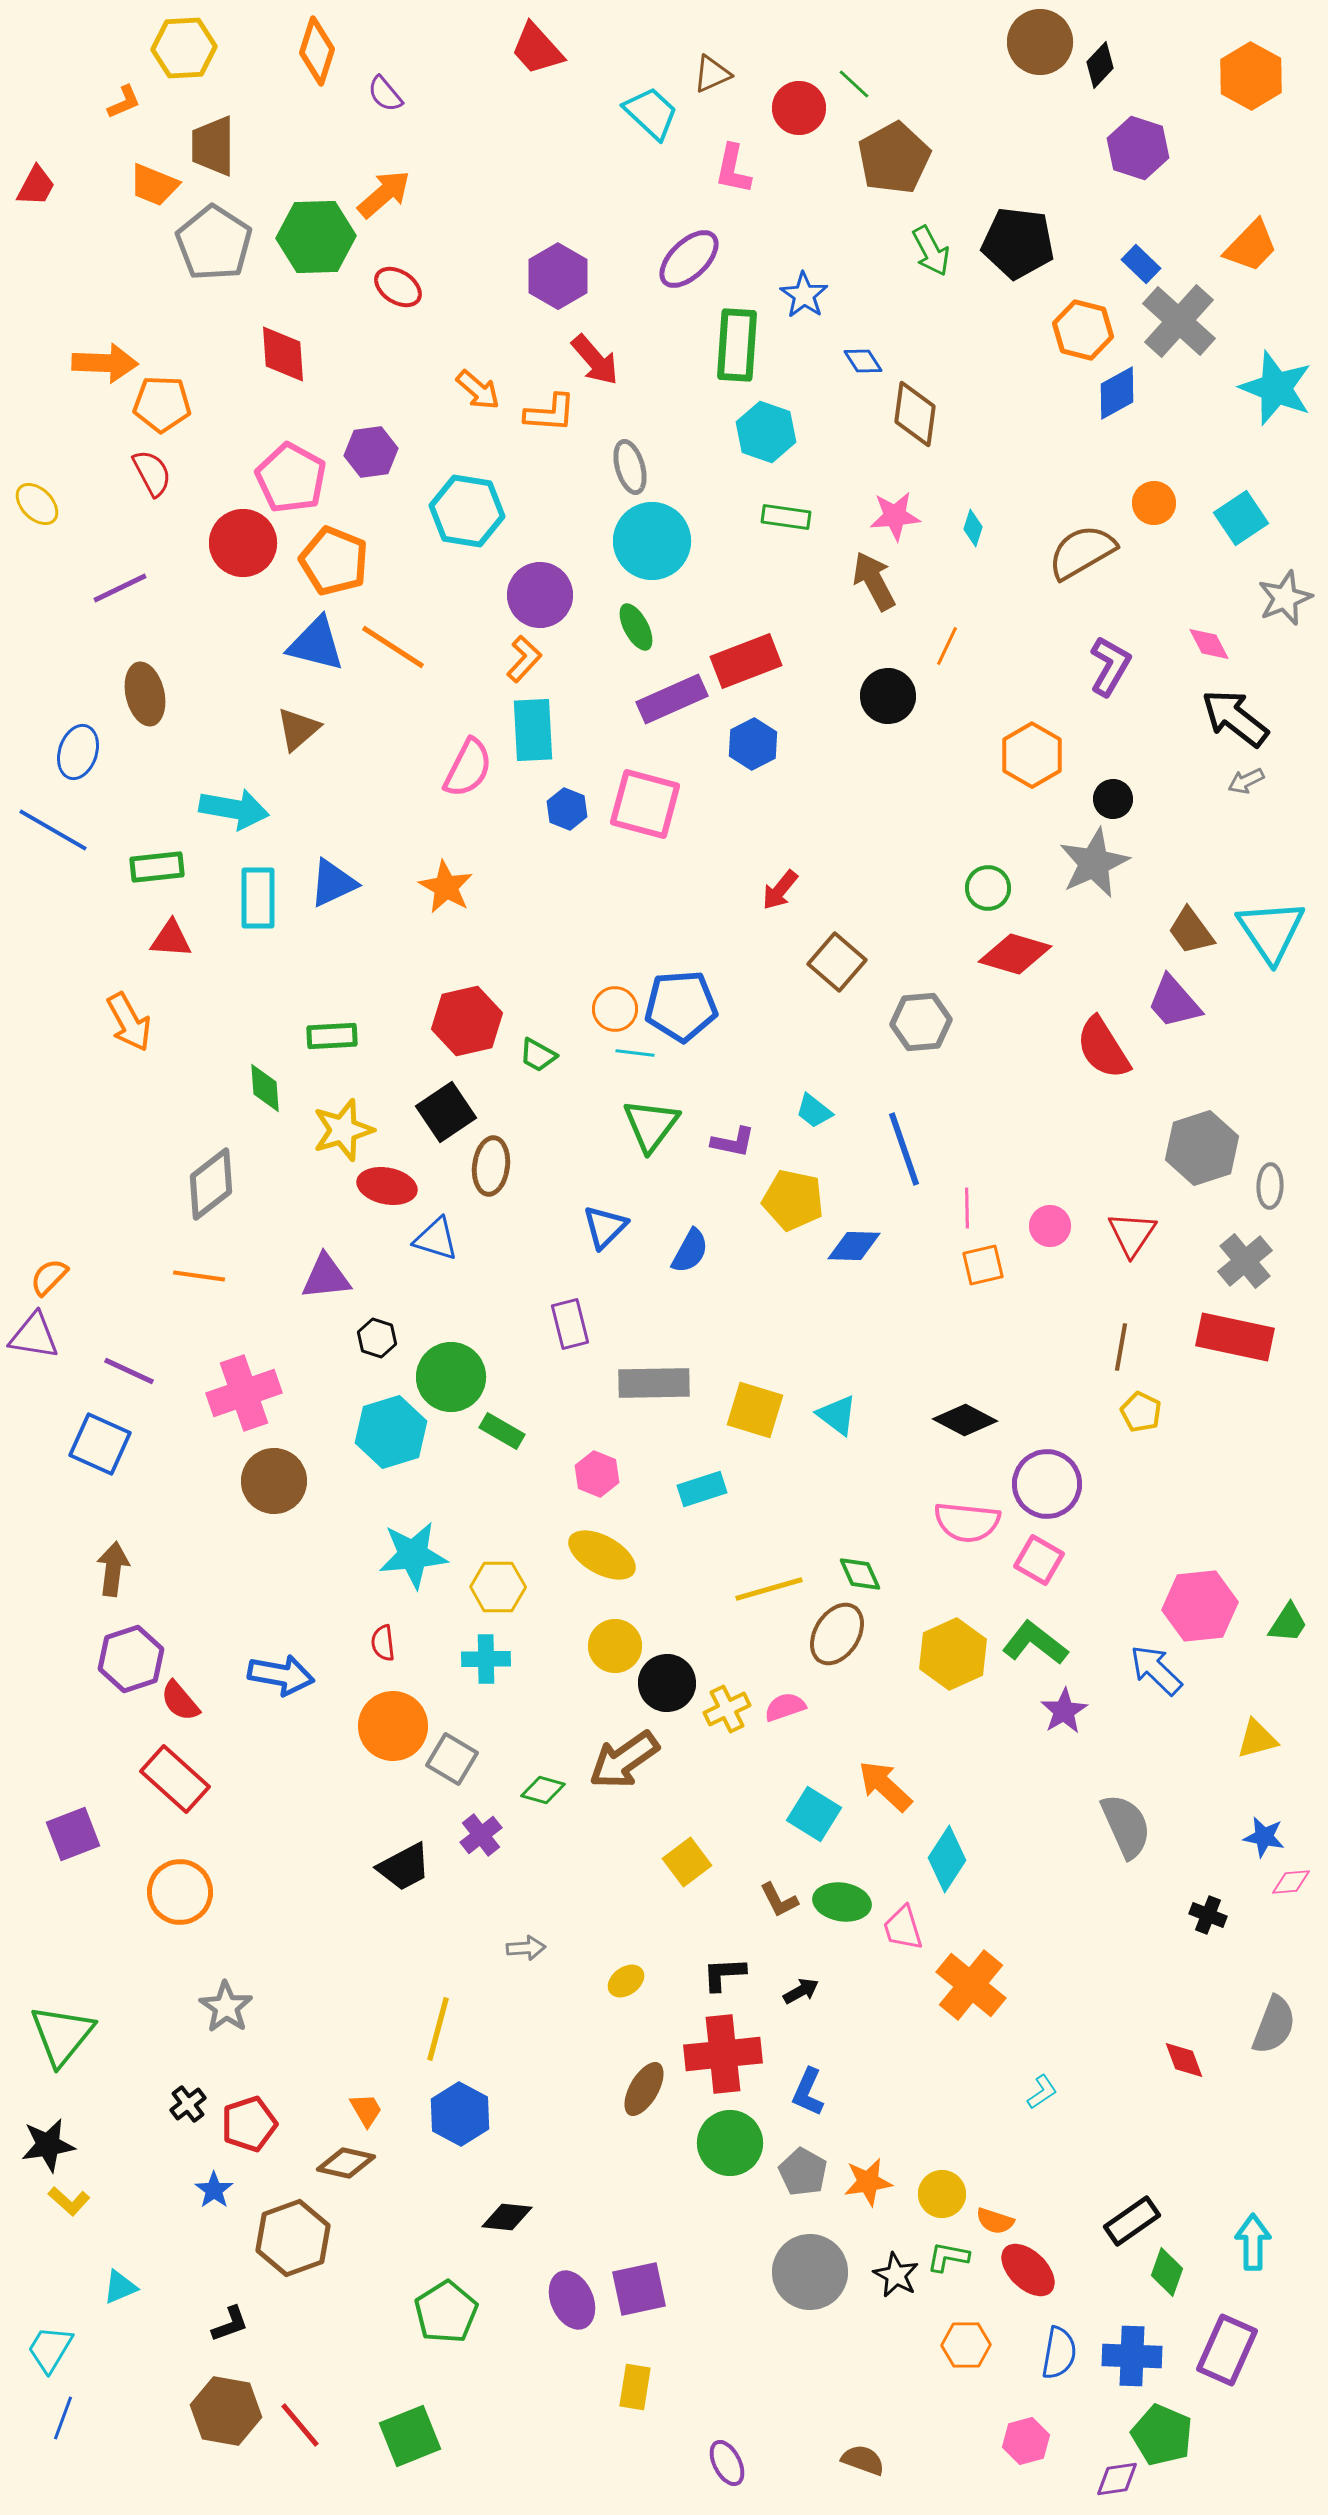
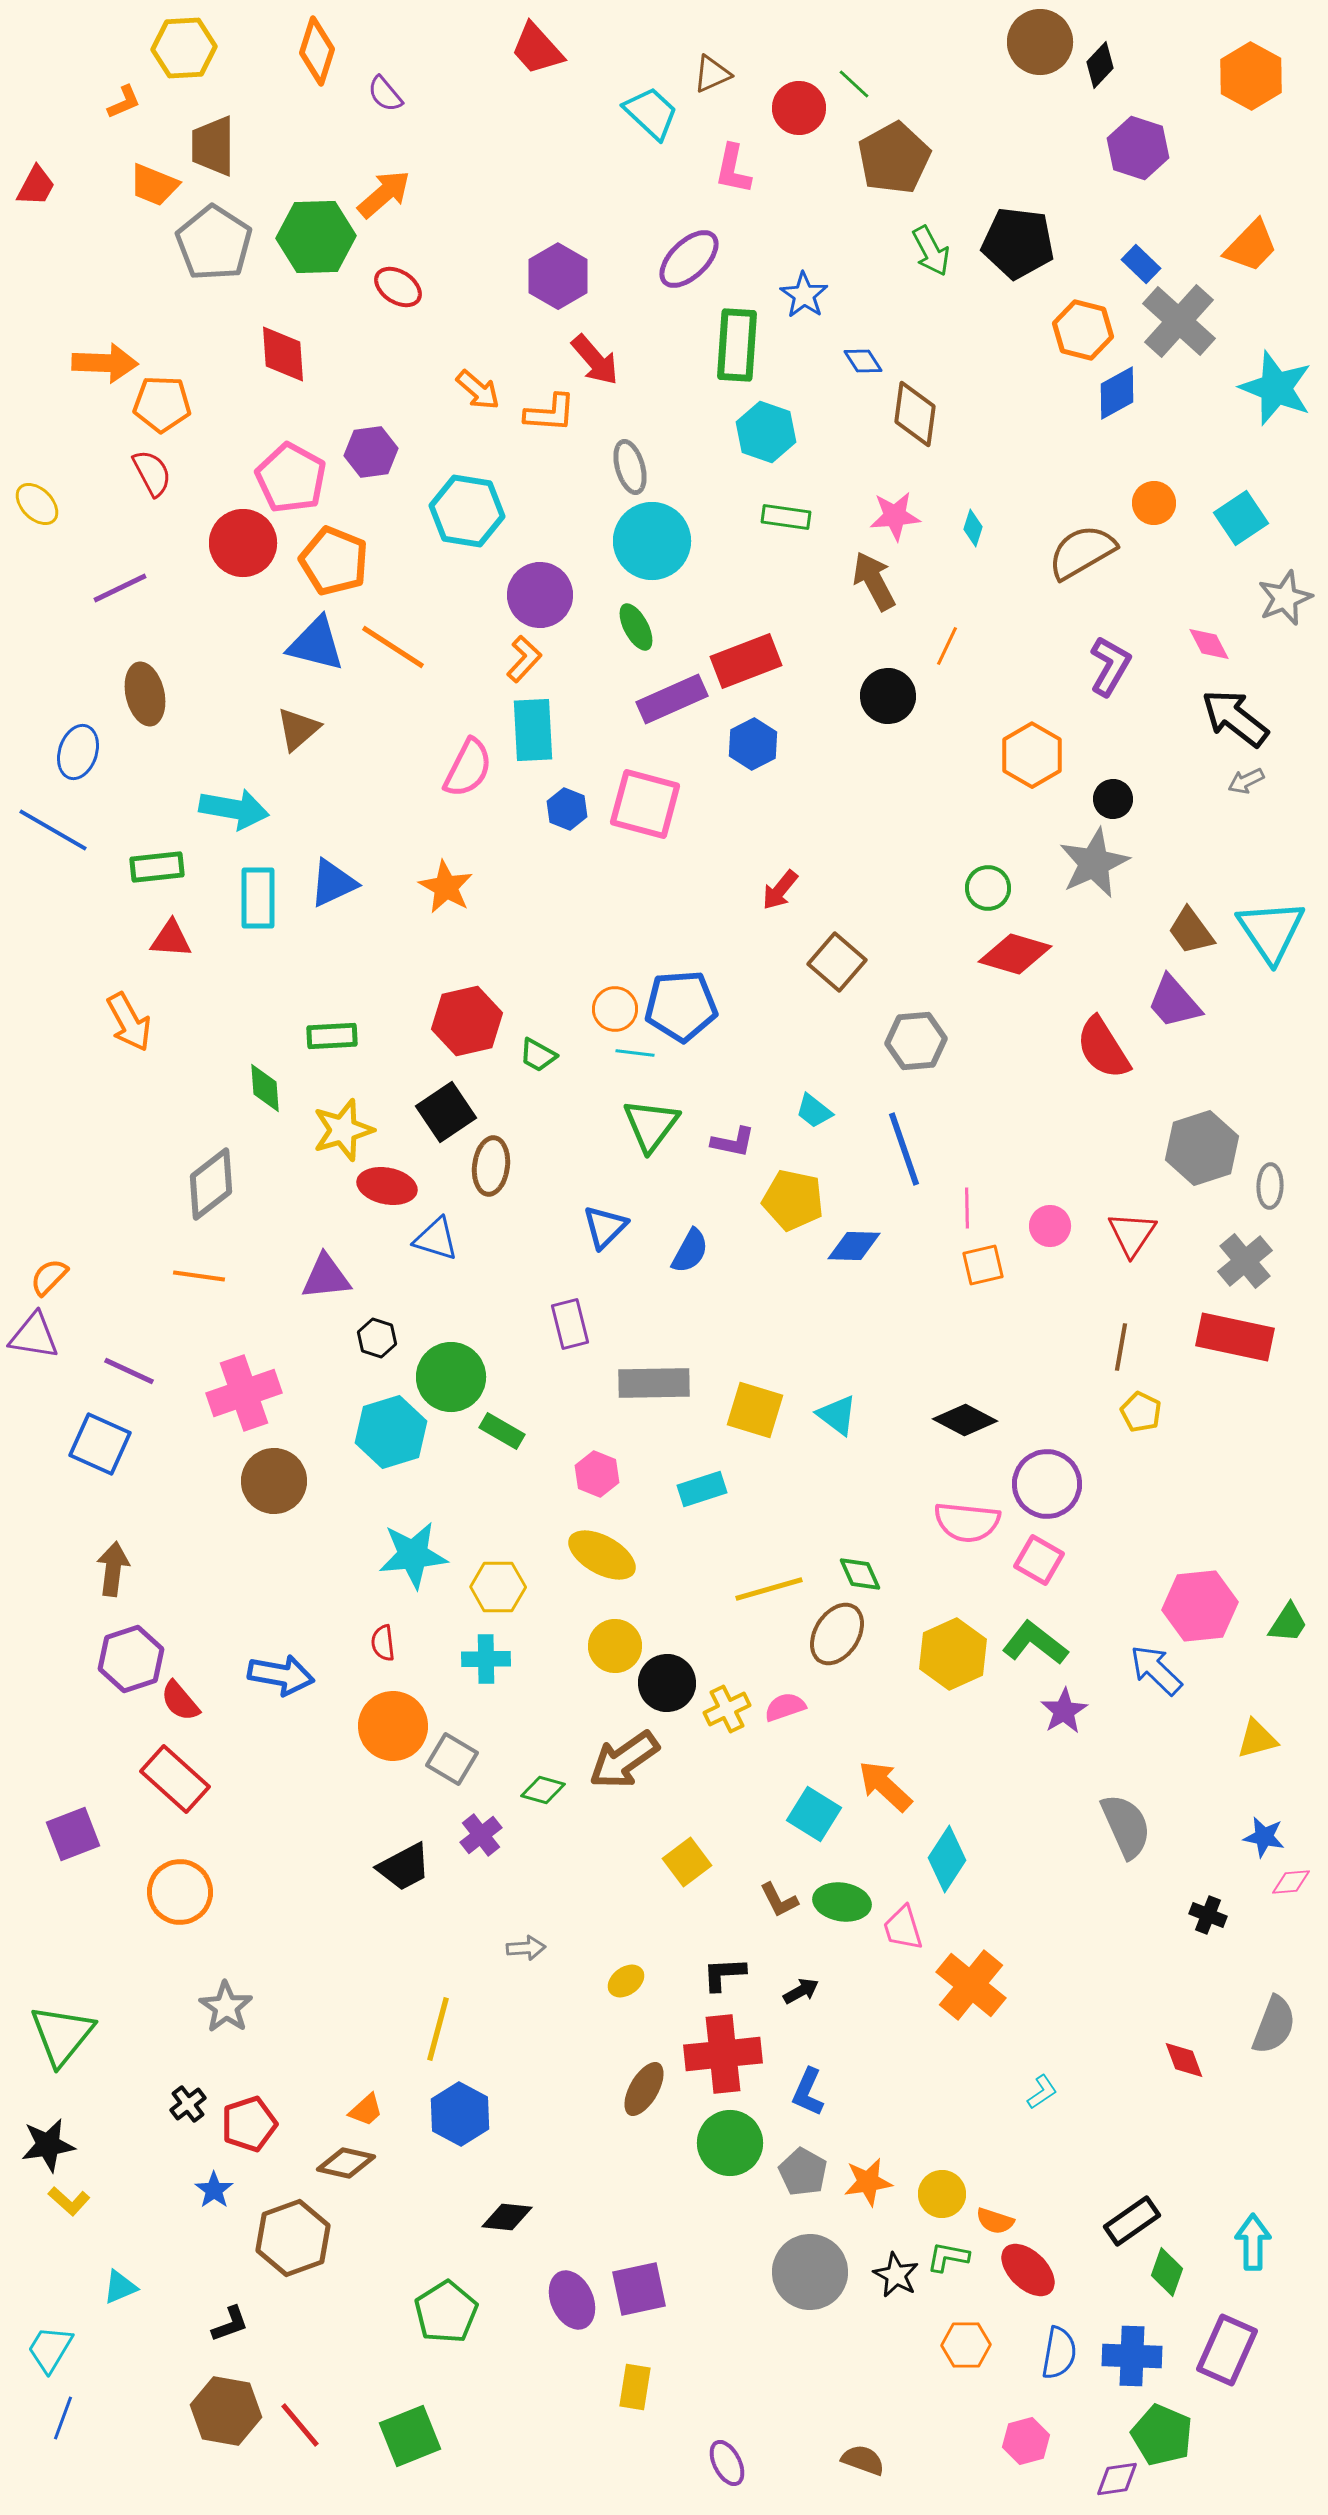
gray hexagon at (921, 1022): moved 5 px left, 19 px down
orange trapezoid at (366, 2110): rotated 78 degrees clockwise
